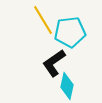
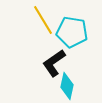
cyan pentagon: moved 2 px right; rotated 16 degrees clockwise
